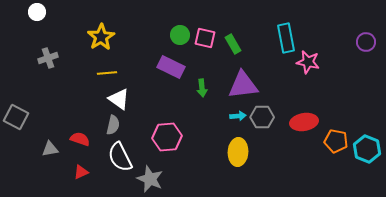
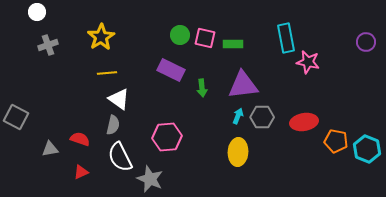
green rectangle: rotated 60 degrees counterclockwise
gray cross: moved 13 px up
purple rectangle: moved 3 px down
cyan arrow: rotated 63 degrees counterclockwise
